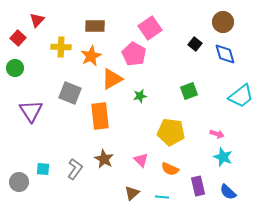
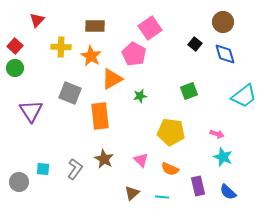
red square: moved 3 px left, 8 px down
orange star: rotated 15 degrees counterclockwise
cyan trapezoid: moved 3 px right
